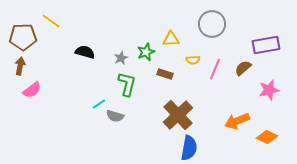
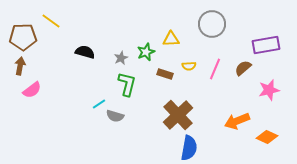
yellow semicircle: moved 4 px left, 6 px down
